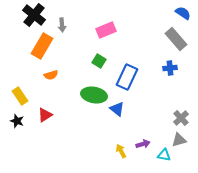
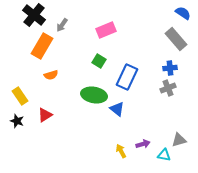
gray arrow: rotated 40 degrees clockwise
gray cross: moved 13 px left, 30 px up; rotated 21 degrees clockwise
